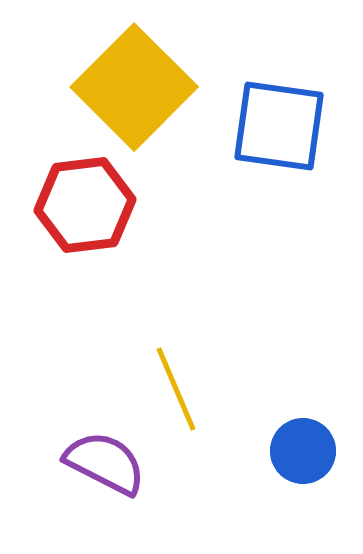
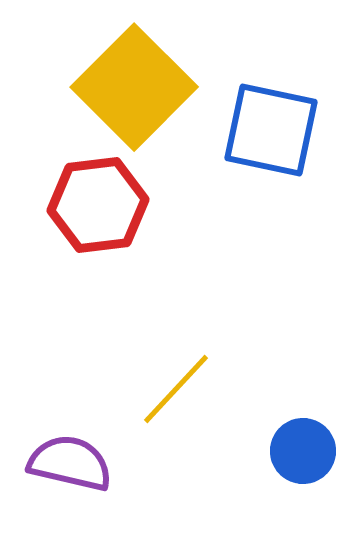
blue square: moved 8 px left, 4 px down; rotated 4 degrees clockwise
red hexagon: moved 13 px right
yellow line: rotated 66 degrees clockwise
purple semicircle: moved 35 px left; rotated 14 degrees counterclockwise
